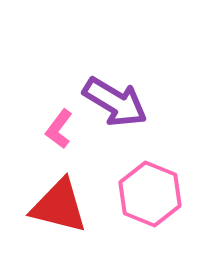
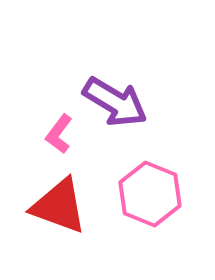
pink L-shape: moved 5 px down
red triangle: rotated 6 degrees clockwise
